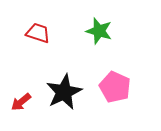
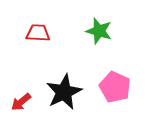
red trapezoid: rotated 15 degrees counterclockwise
